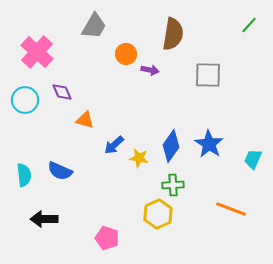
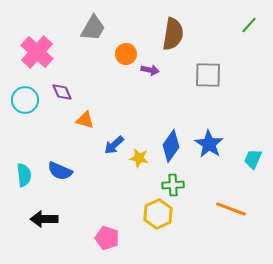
gray trapezoid: moved 1 px left, 2 px down
